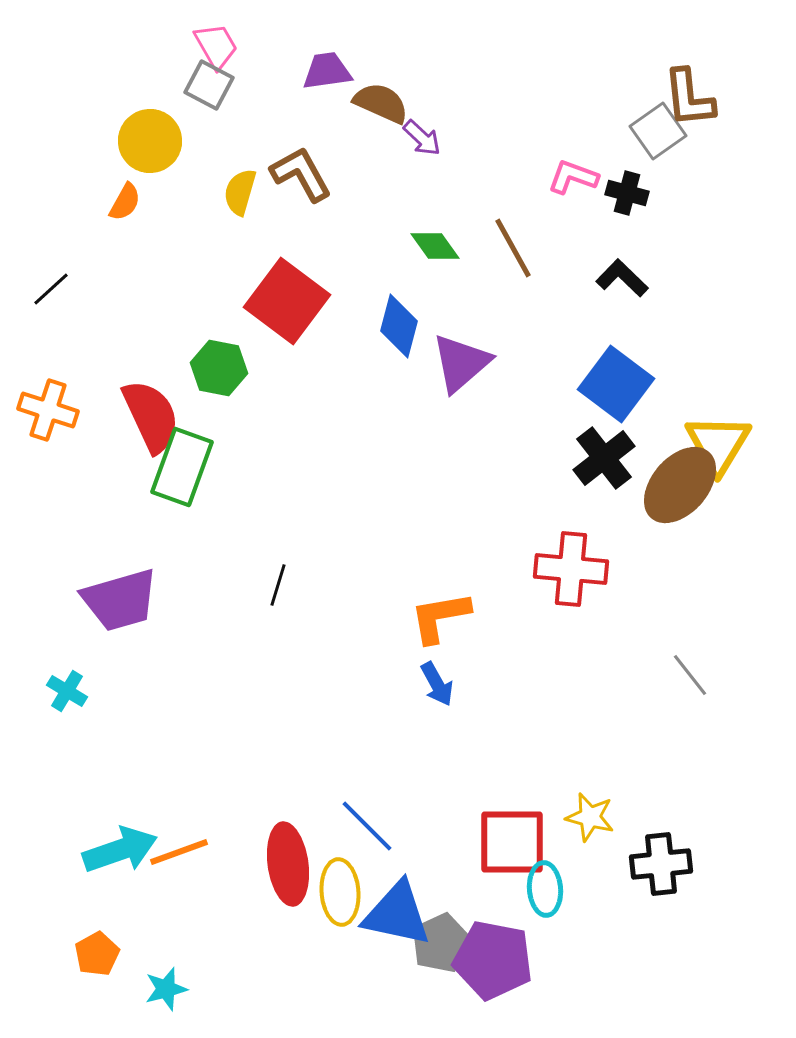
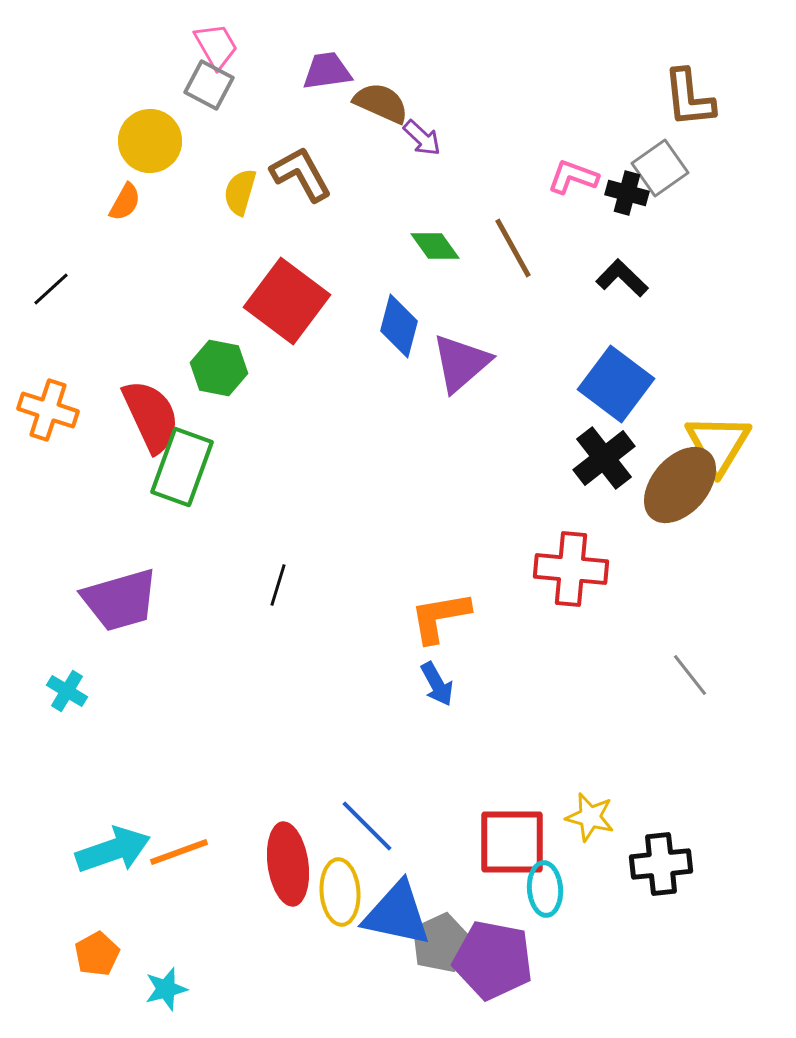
gray square at (658, 131): moved 2 px right, 37 px down
cyan arrow at (120, 850): moved 7 px left
